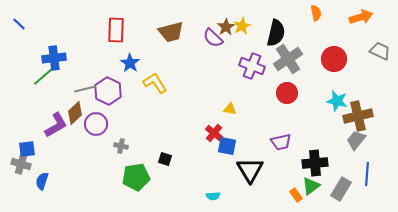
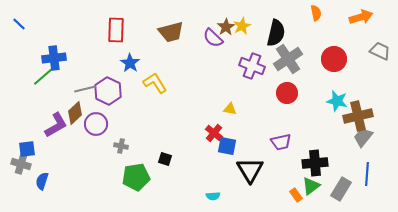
gray trapezoid at (356, 140): moved 7 px right, 3 px up
